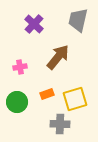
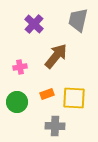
brown arrow: moved 2 px left, 1 px up
yellow square: moved 1 px left, 1 px up; rotated 20 degrees clockwise
gray cross: moved 5 px left, 2 px down
